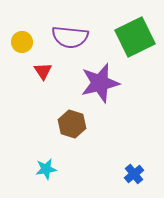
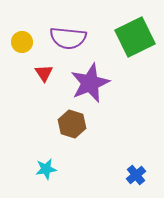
purple semicircle: moved 2 px left, 1 px down
red triangle: moved 1 px right, 2 px down
purple star: moved 10 px left; rotated 9 degrees counterclockwise
blue cross: moved 2 px right, 1 px down
